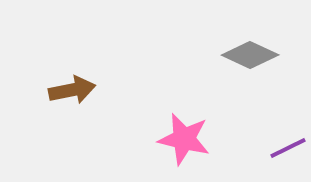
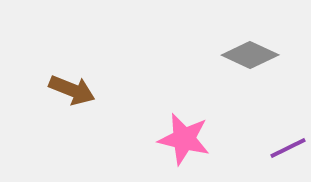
brown arrow: rotated 33 degrees clockwise
